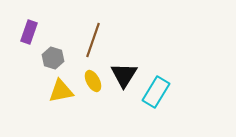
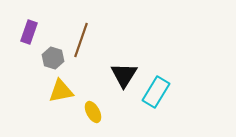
brown line: moved 12 px left
yellow ellipse: moved 31 px down
